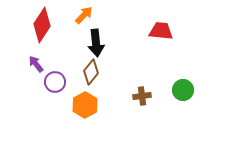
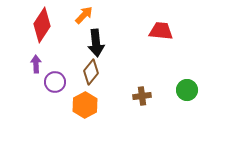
purple arrow: rotated 36 degrees clockwise
green circle: moved 4 px right
